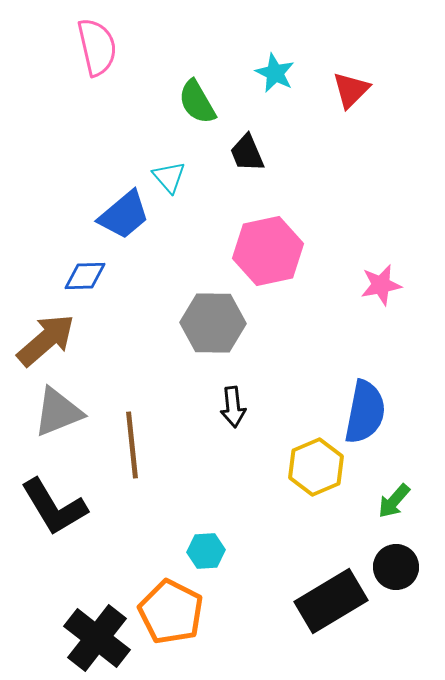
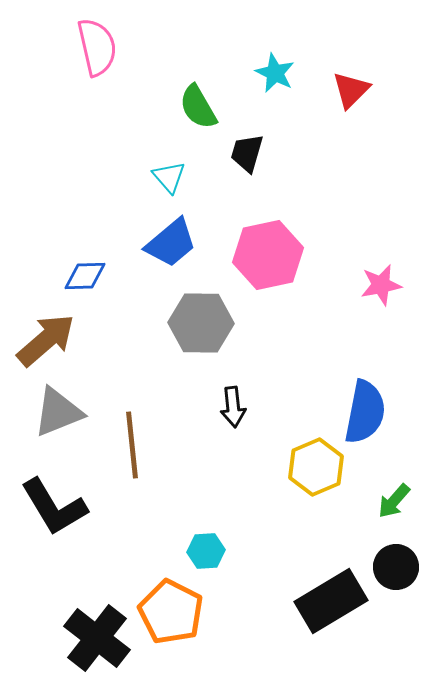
green semicircle: moved 1 px right, 5 px down
black trapezoid: rotated 39 degrees clockwise
blue trapezoid: moved 47 px right, 28 px down
pink hexagon: moved 4 px down
gray hexagon: moved 12 px left
